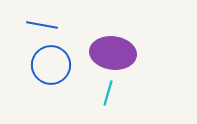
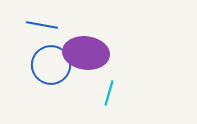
purple ellipse: moved 27 px left
cyan line: moved 1 px right
